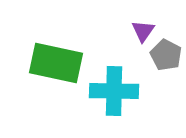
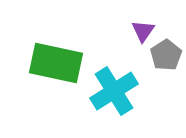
gray pentagon: rotated 12 degrees clockwise
cyan cross: rotated 33 degrees counterclockwise
